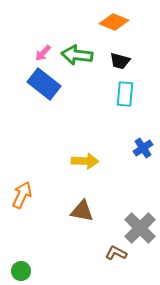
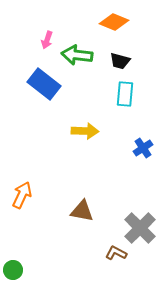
pink arrow: moved 4 px right, 13 px up; rotated 24 degrees counterclockwise
yellow arrow: moved 30 px up
green circle: moved 8 px left, 1 px up
